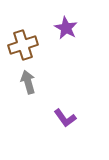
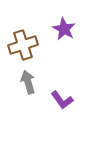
purple star: moved 2 px left, 1 px down
purple L-shape: moved 3 px left, 18 px up
